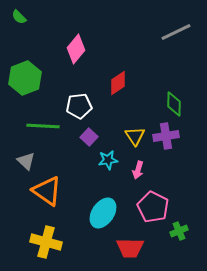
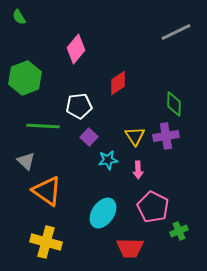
green semicircle: rotated 14 degrees clockwise
pink arrow: rotated 18 degrees counterclockwise
